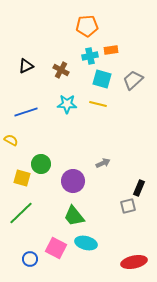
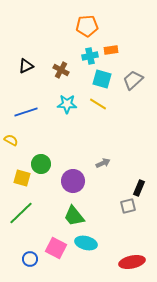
yellow line: rotated 18 degrees clockwise
red ellipse: moved 2 px left
